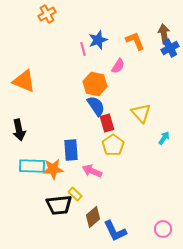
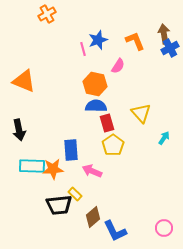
blue semicircle: rotated 55 degrees counterclockwise
pink circle: moved 1 px right, 1 px up
